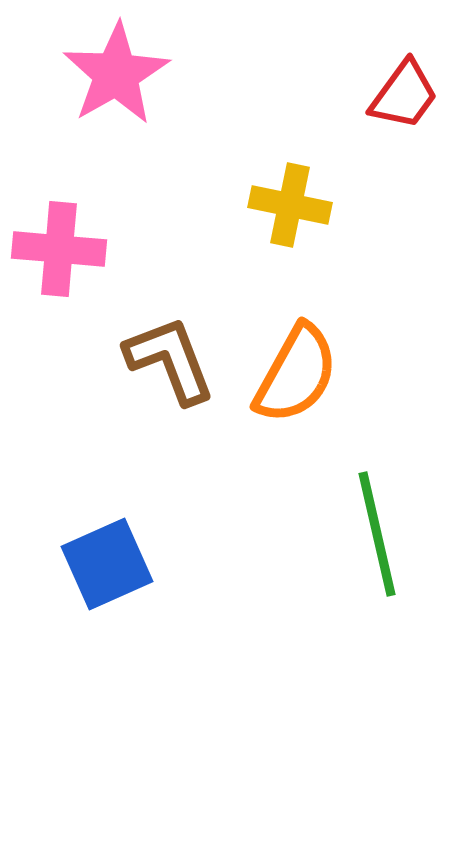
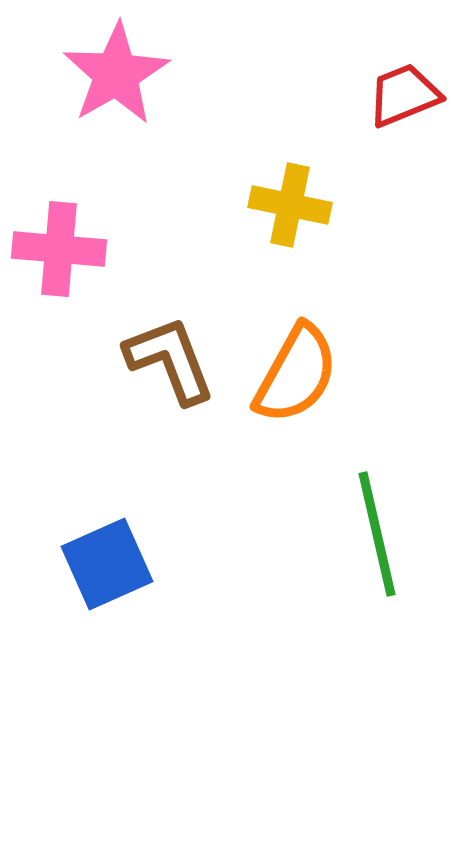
red trapezoid: rotated 148 degrees counterclockwise
